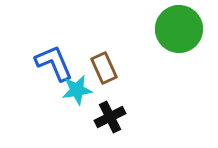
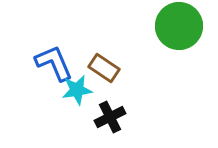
green circle: moved 3 px up
brown rectangle: rotated 32 degrees counterclockwise
